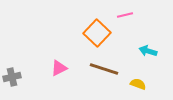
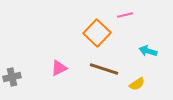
yellow semicircle: moved 1 px left; rotated 126 degrees clockwise
